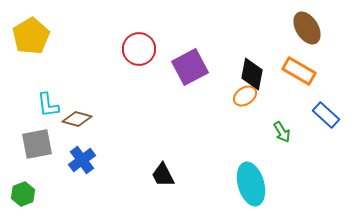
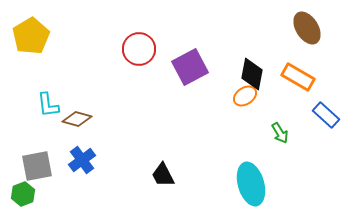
orange rectangle: moved 1 px left, 6 px down
green arrow: moved 2 px left, 1 px down
gray square: moved 22 px down
